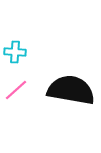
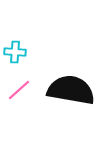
pink line: moved 3 px right
